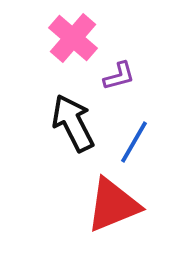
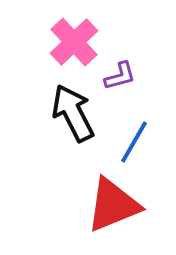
pink cross: moved 1 px right, 4 px down; rotated 6 degrees clockwise
purple L-shape: moved 1 px right
black arrow: moved 10 px up
